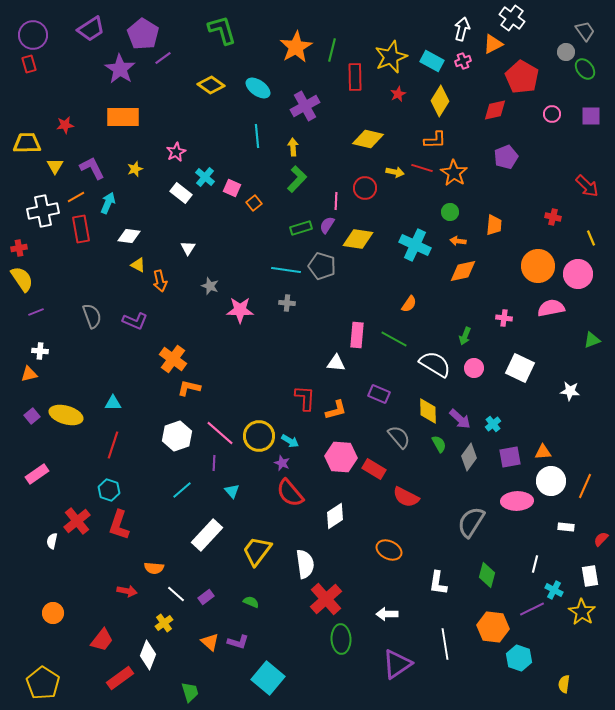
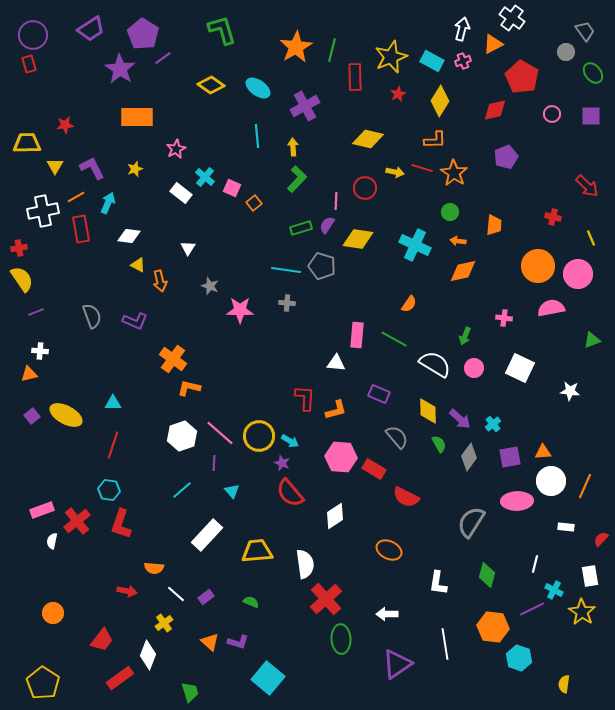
green ellipse at (585, 69): moved 8 px right, 4 px down
orange rectangle at (123, 117): moved 14 px right
pink star at (176, 152): moved 3 px up
yellow ellipse at (66, 415): rotated 12 degrees clockwise
white hexagon at (177, 436): moved 5 px right
gray semicircle at (399, 437): moved 2 px left
pink rectangle at (37, 474): moved 5 px right, 36 px down; rotated 15 degrees clockwise
cyan hexagon at (109, 490): rotated 10 degrees counterclockwise
red L-shape at (119, 525): moved 2 px right, 1 px up
yellow trapezoid at (257, 551): rotated 48 degrees clockwise
